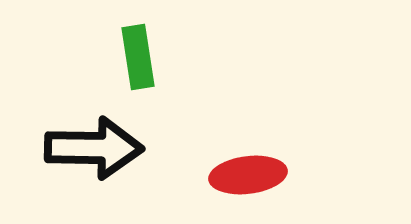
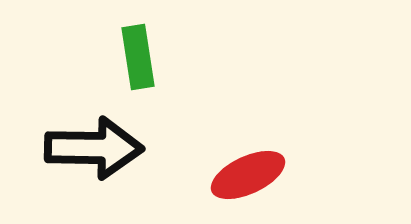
red ellipse: rotated 18 degrees counterclockwise
